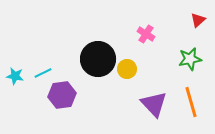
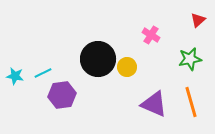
pink cross: moved 5 px right, 1 px down
yellow circle: moved 2 px up
purple triangle: rotated 24 degrees counterclockwise
